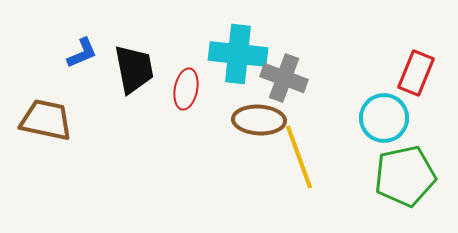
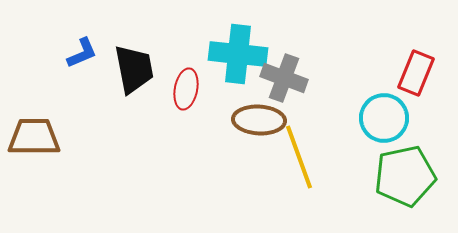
brown trapezoid: moved 12 px left, 17 px down; rotated 12 degrees counterclockwise
